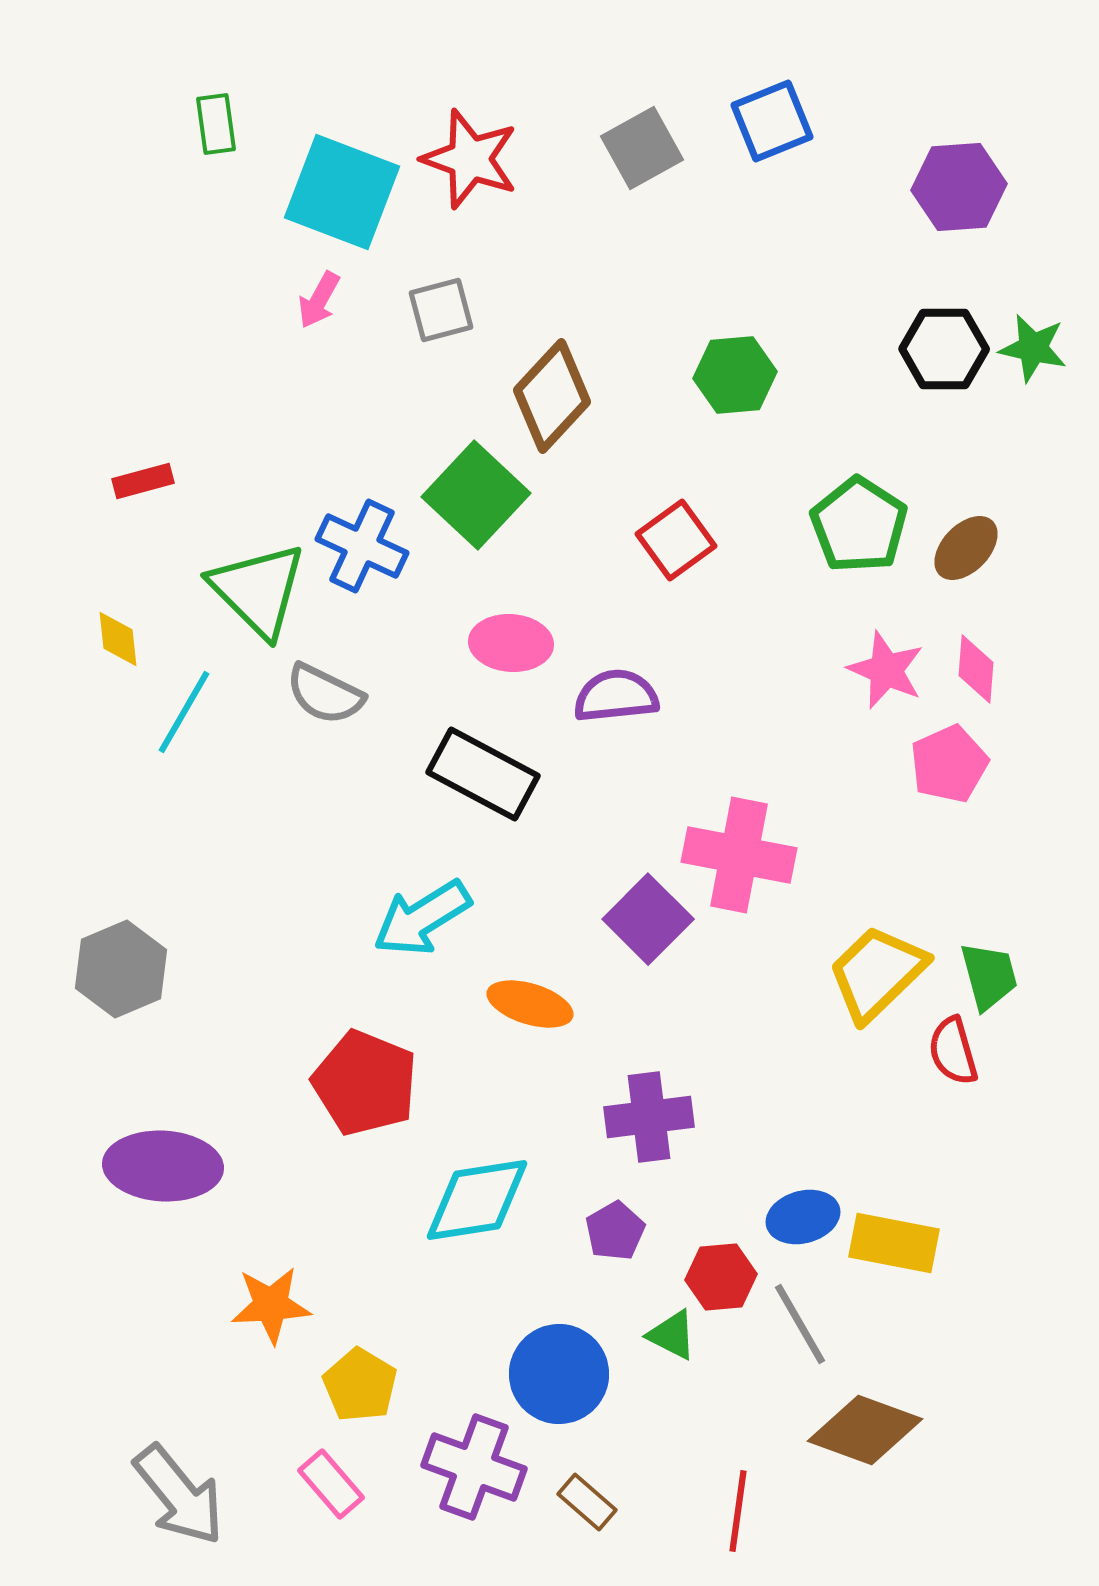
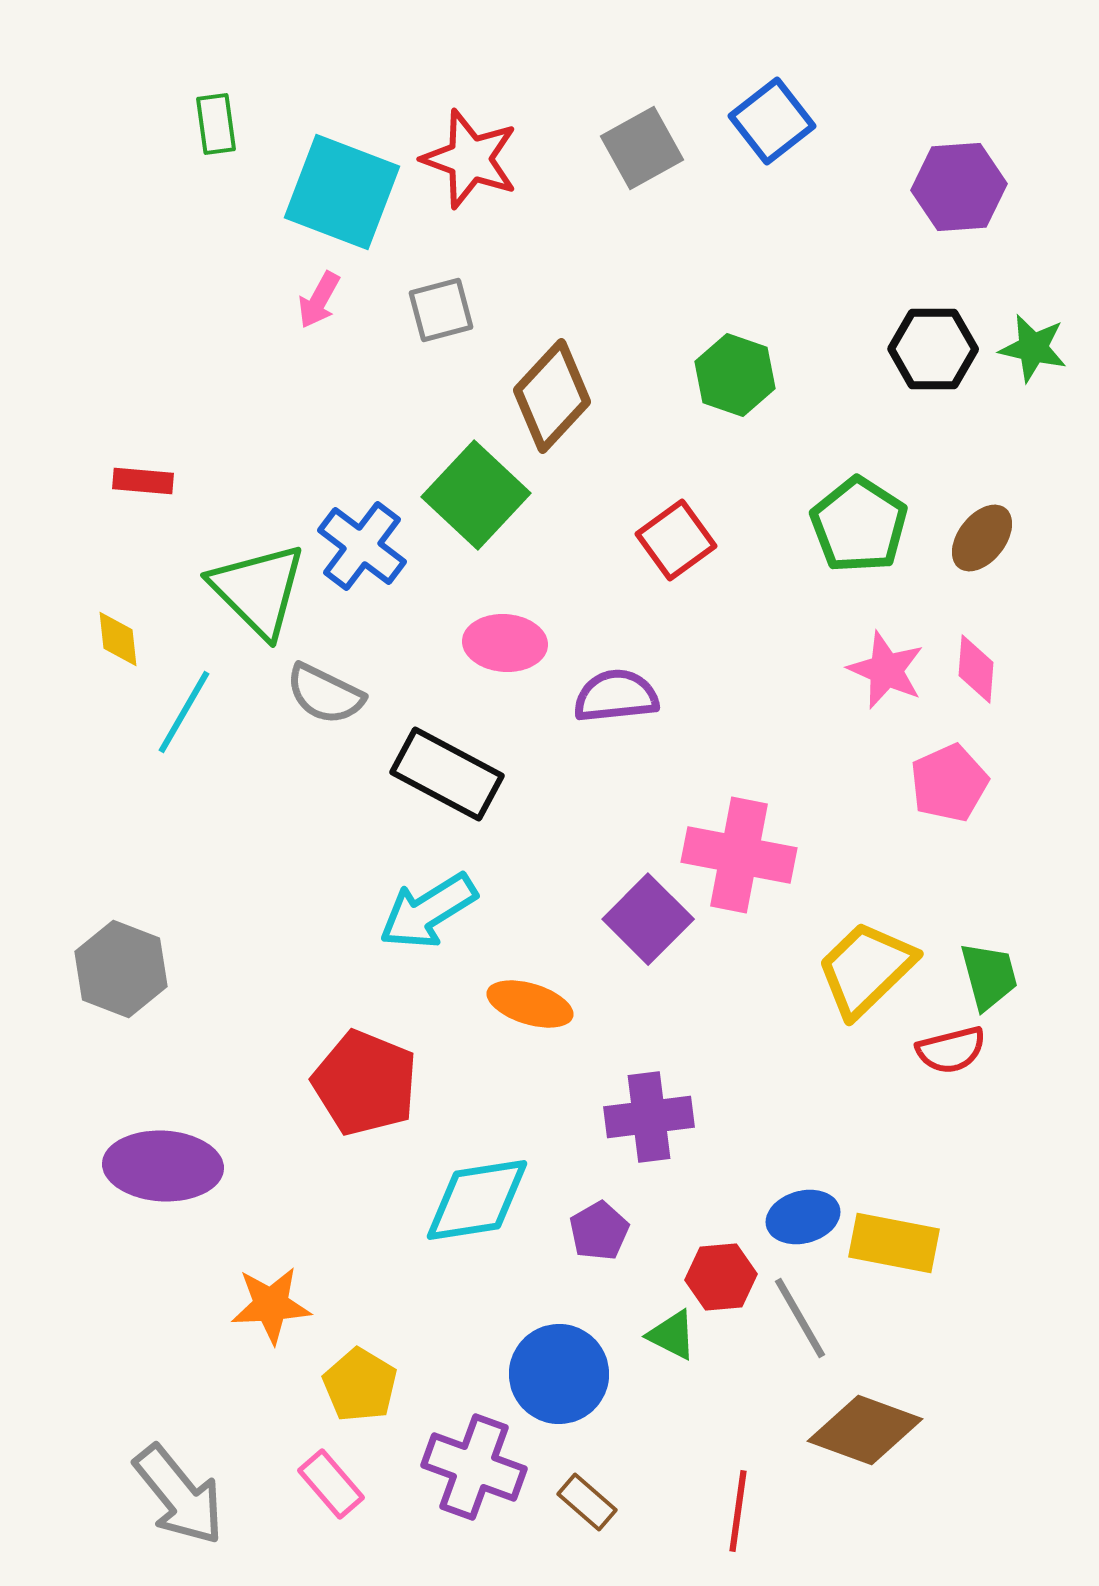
blue square at (772, 121): rotated 16 degrees counterclockwise
black hexagon at (944, 349): moved 11 px left
green hexagon at (735, 375): rotated 24 degrees clockwise
red rectangle at (143, 481): rotated 20 degrees clockwise
blue cross at (362, 546): rotated 12 degrees clockwise
brown ellipse at (966, 548): moved 16 px right, 10 px up; rotated 6 degrees counterclockwise
pink ellipse at (511, 643): moved 6 px left
pink pentagon at (949, 764): moved 19 px down
black rectangle at (483, 774): moved 36 px left
cyan arrow at (422, 918): moved 6 px right, 7 px up
gray hexagon at (121, 969): rotated 16 degrees counterclockwise
yellow trapezoid at (877, 973): moved 11 px left, 4 px up
red semicircle at (953, 1051): moved 2 px left, 1 px up; rotated 88 degrees counterclockwise
purple pentagon at (615, 1231): moved 16 px left
gray line at (800, 1324): moved 6 px up
